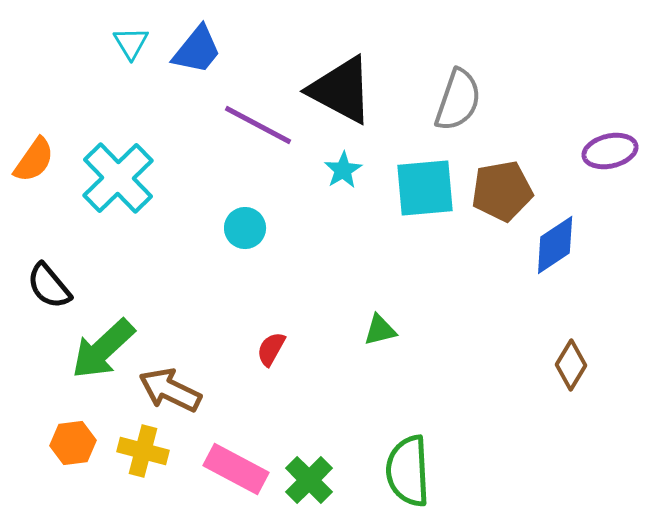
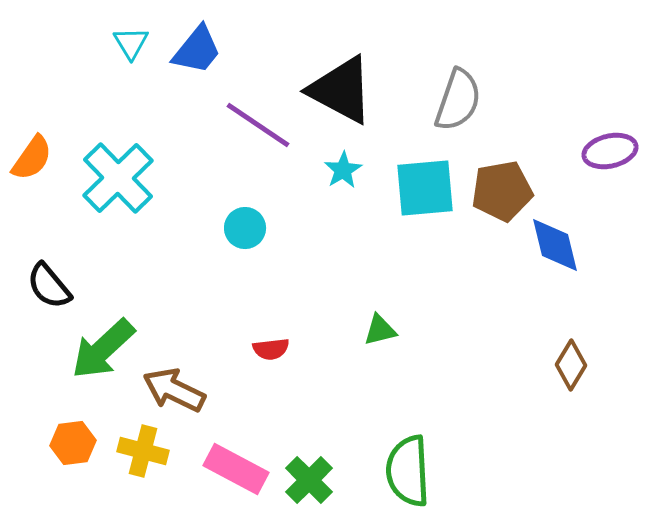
purple line: rotated 6 degrees clockwise
orange semicircle: moved 2 px left, 2 px up
blue diamond: rotated 70 degrees counterclockwise
red semicircle: rotated 126 degrees counterclockwise
brown arrow: moved 4 px right
